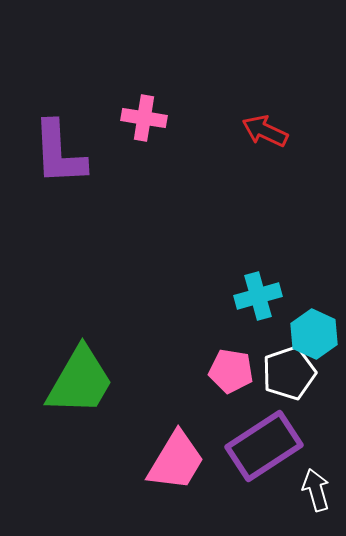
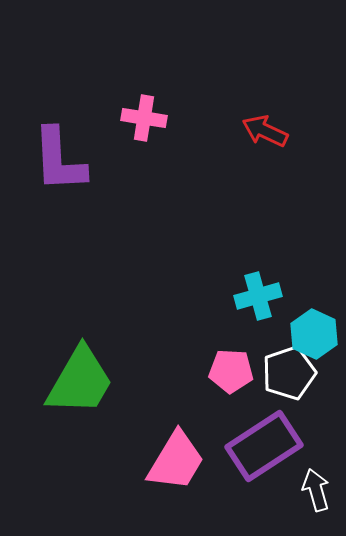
purple L-shape: moved 7 px down
pink pentagon: rotated 6 degrees counterclockwise
